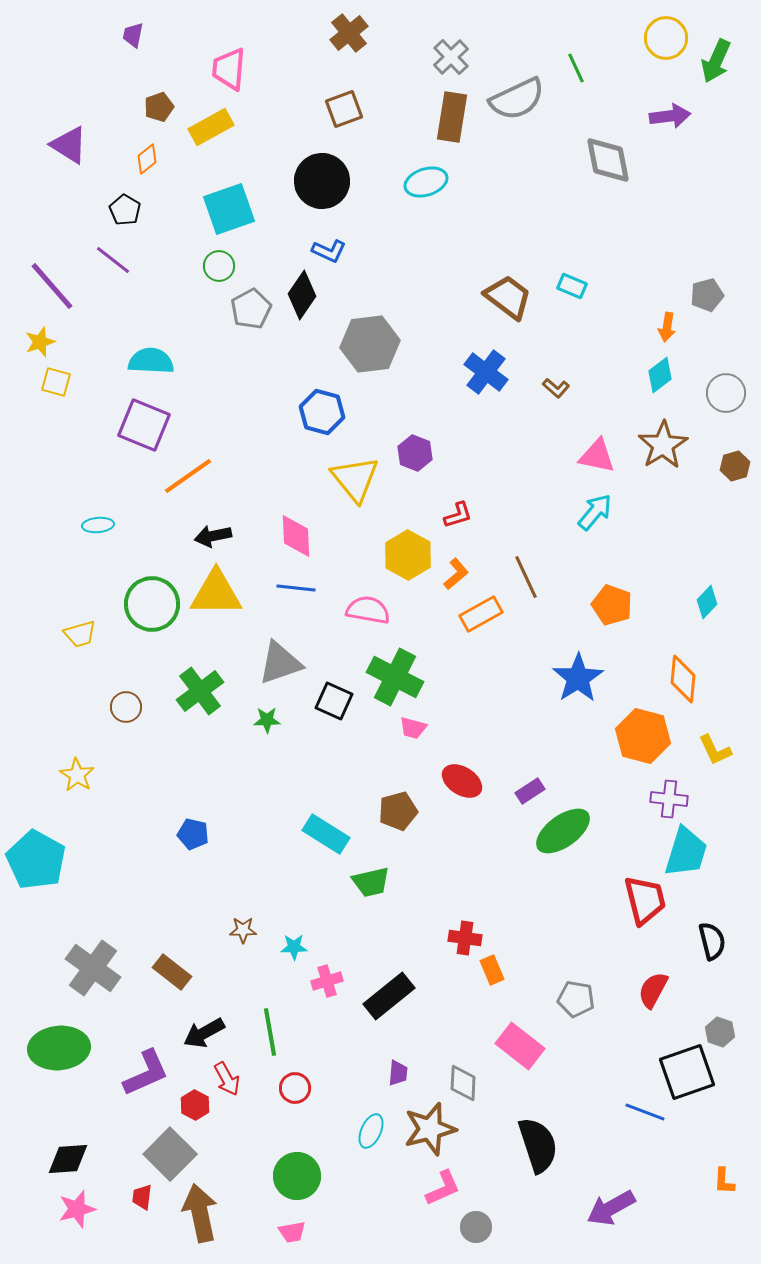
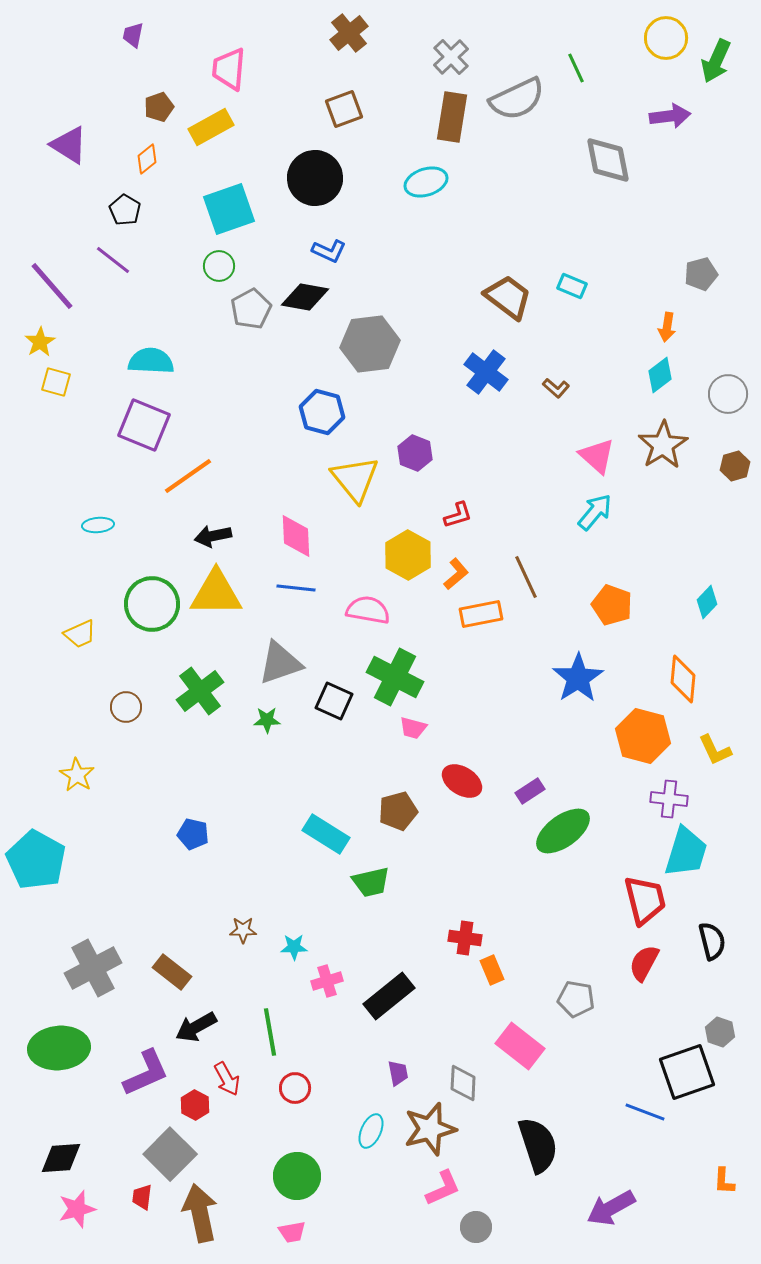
black circle at (322, 181): moved 7 px left, 3 px up
black diamond at (302, 295): moved 3 px right, 2 px down; rotated 66 degrees clockwise
gray pentagon at (707, 295): moved 6 px left, 21 px up
yellow star at (40, 342): rotated 12 degrees counterclockwise
gray circle at (726, 393): moved 2 px right, 1 px down
pink triangle at (597, 456): rotated 30 degrees clockwise
orange rectangle at (481, 614): rotated 18 degrees clockwise
yellow trapezoid at (80, 634): rotated 8 degrees counterclockwise
gray cross at (93, 968): rotated 26 degrees clockwise
red semicircle at (653, 990): moved 9 px left, 27 px up
black arrow at (204, 1033): moved 8 px left, 6 px up
purple trapezoid at (398, 1073): rotated 16 degrees counterclockwise
black diamond at (68, 1159): moved 7 px left, 1 px up
